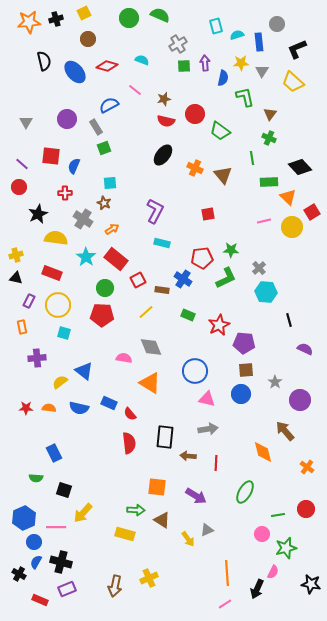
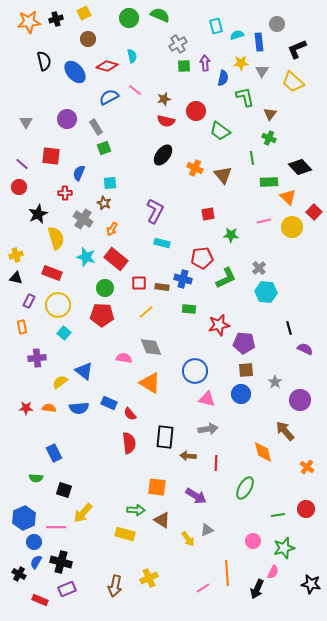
cyan semicircle at (142, 60): moved 10 px left, 4 px up; rotated 56 degrees clockwise
blue semicircle at (109, 105): moved 8 px up
red circle at (195, 114): moved 1 px right, 3 px up
blue semicircle at (74, 166): moved 5 px right, 7 px down
red square at (312, 212): moved 2 px right; rotated 14 degrees counterclockwise
orange arrow at (112, 229): rotated 152 degrees clockwise
yellow semicircle at (56, 238): rotated 65 degrees clockwise
green star at (231, 250): moved 15 px up
cyan star at (86, 257): rotated 18 degrees counterclockwise
blue cross at (183, 279): rotated 18 degrees counterclockwise
red square at (138, 280): moved 1 px right, 3 px down; rotated 28 degrees clockwise
brown rectangle at (162, 290): moved 3 px up
green rectangle at (188, 315): moved 1 px right, 6 px up; rotated 16 degrees counterclockwise
black line at (289, 320): moved 8 px down
red star at (219, 325): rotated 15 degrees clockwise
cyan square at (64, 333): rotated 24 degrees clockwise
blue semicircle at (79, 408): rotated 18 degrees counterclockwise
green ellipse at (245, 492): moved 4 px up
pink circle at (262, 534): moved 9 px left, 7 px down
green star at (286, 548): moved 2 px left
pink line at (225, 604): moved 22 px left, 16 px up
